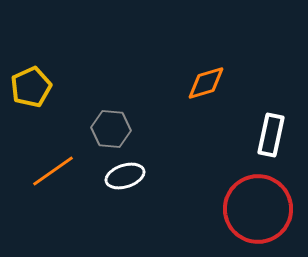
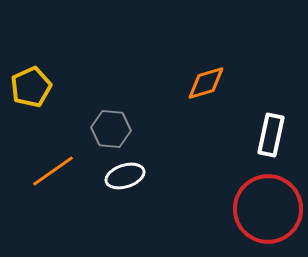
red circle: moved 10 px right
